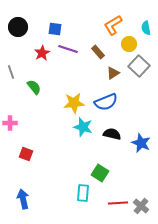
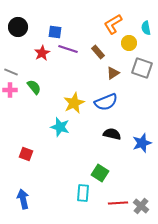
orange L-shape: moved 1 px up
blue square: moved 3 px down
yellow circle: moved 1 px up
gray square: moved 3 px right, 2 px down; rotated 25 degrees counterclockwise
gray line: rotated 48 degrees counterclockwise
yellow star: rotated 20 degrees counterclockwise
pink cross: moved 33 px up
cyan star: moved 23 px left
blue star: moved 1 px right; rotated 30 degrees clockwise
